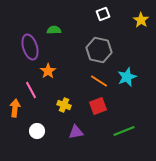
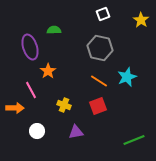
gray hexagon: moved 1 px right, 2 px up
orange arrow: rotated 84 degrees clockwise
green line: moved 10 px right, 9 px down
